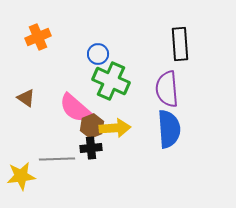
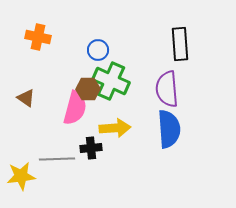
orange cross: rotated 35 degrees clockwise
blue circle: moved 4 px up
pink semicircle: rotated 116 degrees counterclockwise
brown hexagon: moved 4 px left, 37 px up; rotated 20 degrees clockwise
